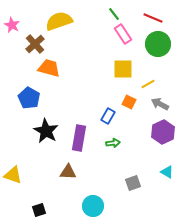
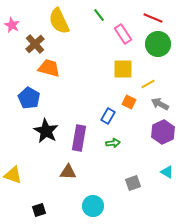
green line: moved 15 px left, 1 px down
yellow semicircle: rotated 96 degrees counterclockwise
